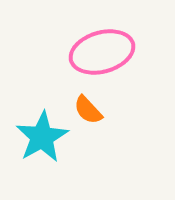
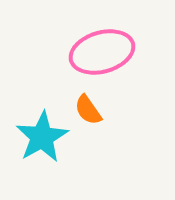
orange semicircle: rotated 8 degrees clockwise
